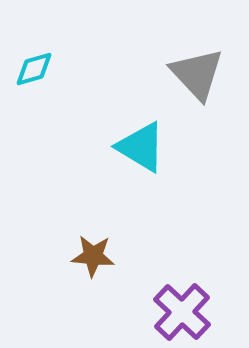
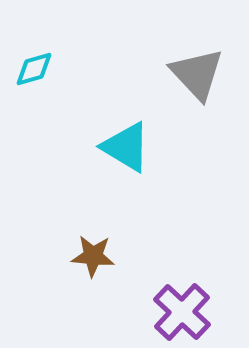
cyan triangle: moved 15 px left
